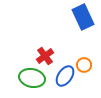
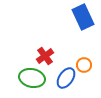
blue ellipse: moved 1 px right, 2 px down
